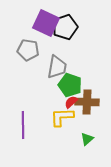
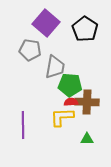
purple square: rotated 16 degrees clockwise
black pentagon: moved 20 px right, 2 px down; rotated 20 degrees counterclockwise
gray pentagon: moved 2 px right
gray trapezoid: moved 2 px left
green pentagon: rotated 15 degrees counterclockwise
red semicircle: rotated 40 degrees clockwise
green triangle: rotated 40 degrees clockwise
